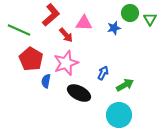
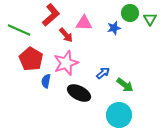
blue arrow: rotated 24 degrees clockwise
green arrow: rotated 66 degrees clockwise
